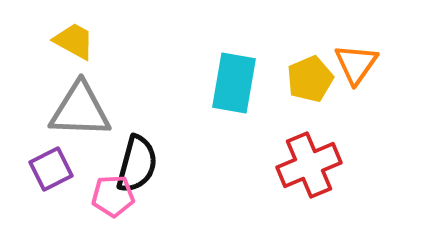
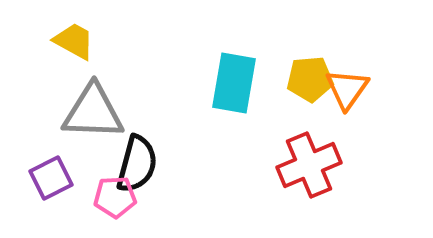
orange triangle: moved 9 px left, 25 px down
yellow pentagon: rotated 18 degrees clockwise
gray triangle: moved 13 px right, 2 px down
purple square: moved 9 px down
pink pentagon: moved 2 px right, 1 px down
